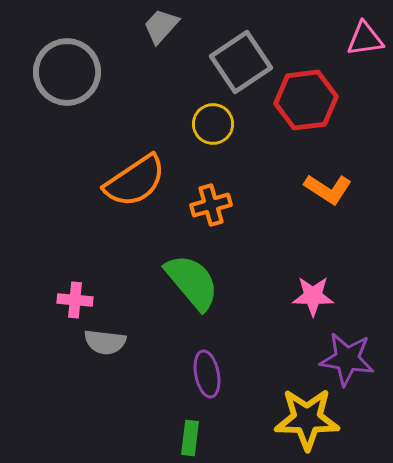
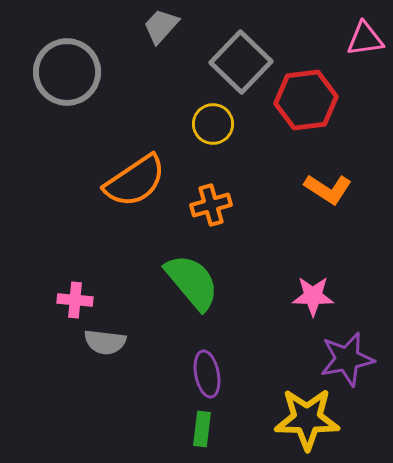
gray square: rotated 12 degrees counterclockwise
purple star: rotated 20 degrees counterclockwise
green rectangle: moved 12 px right, 9 px up
